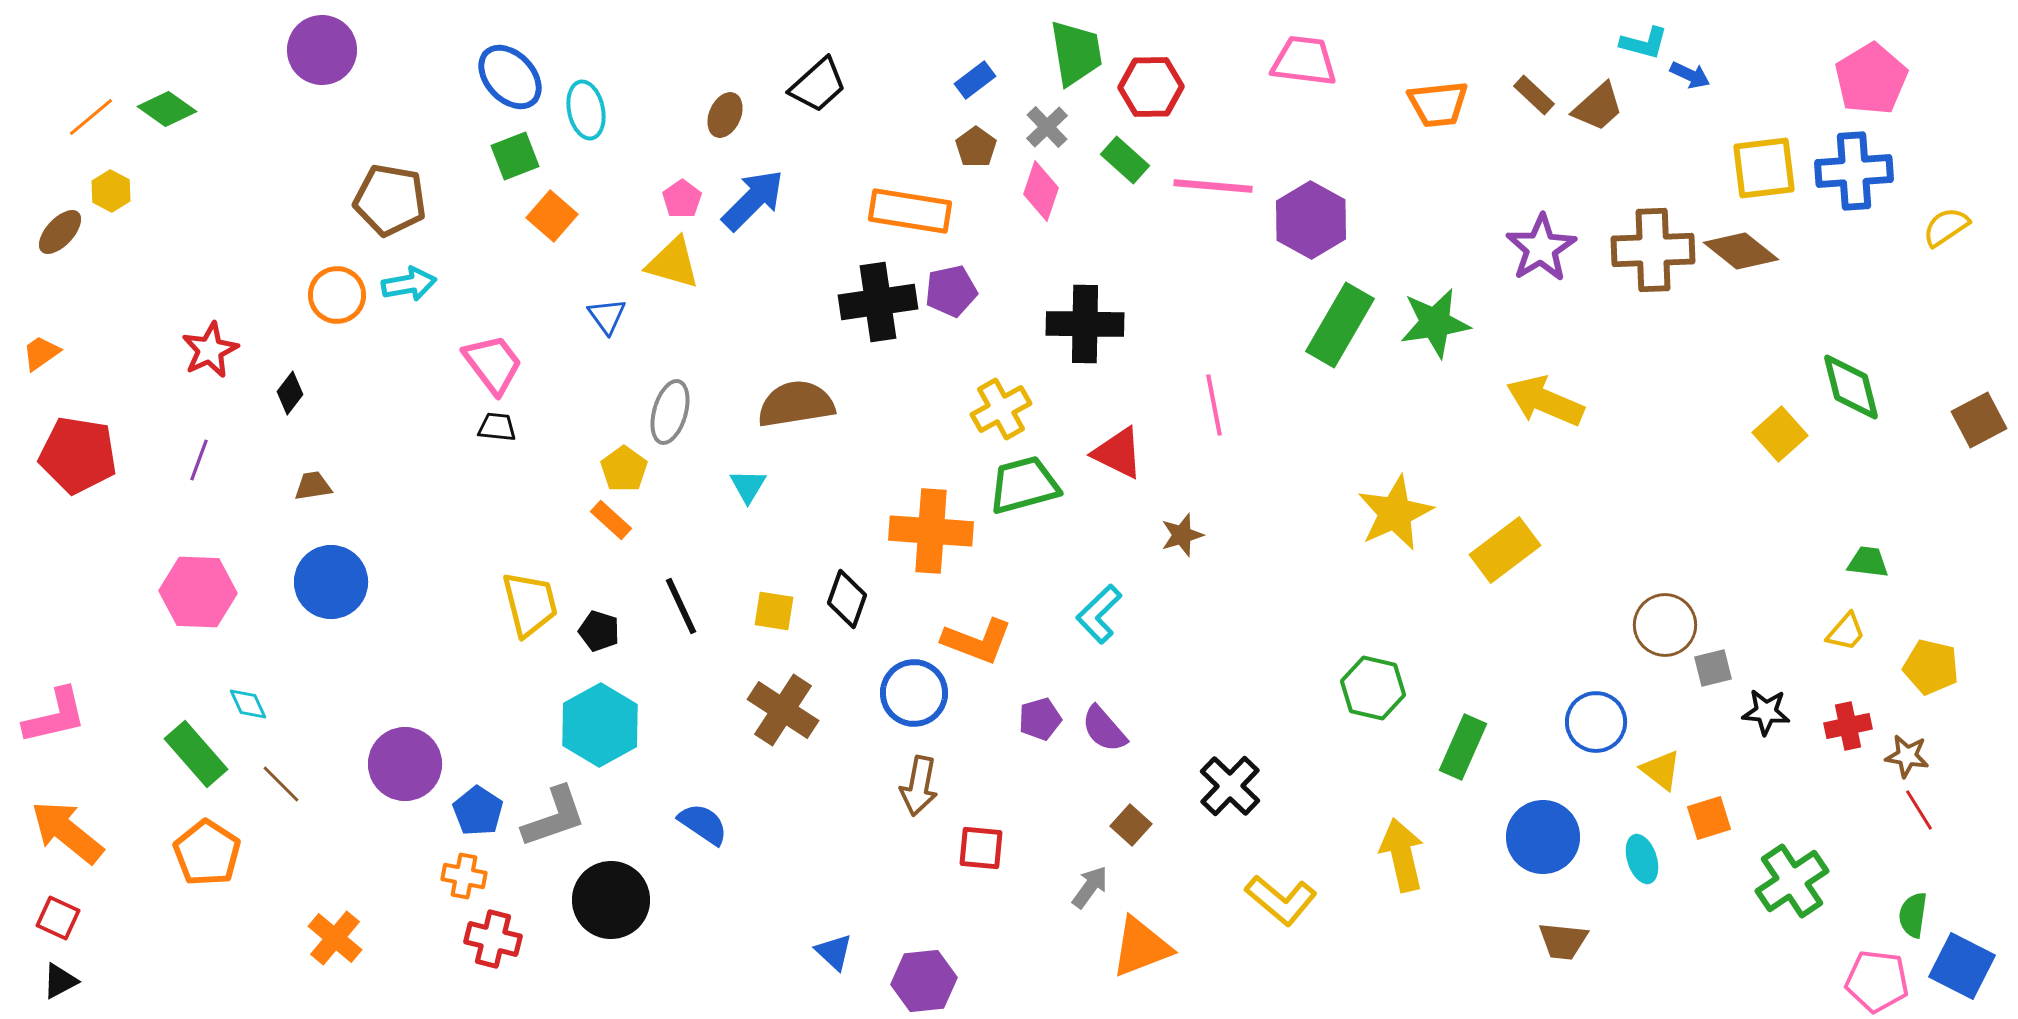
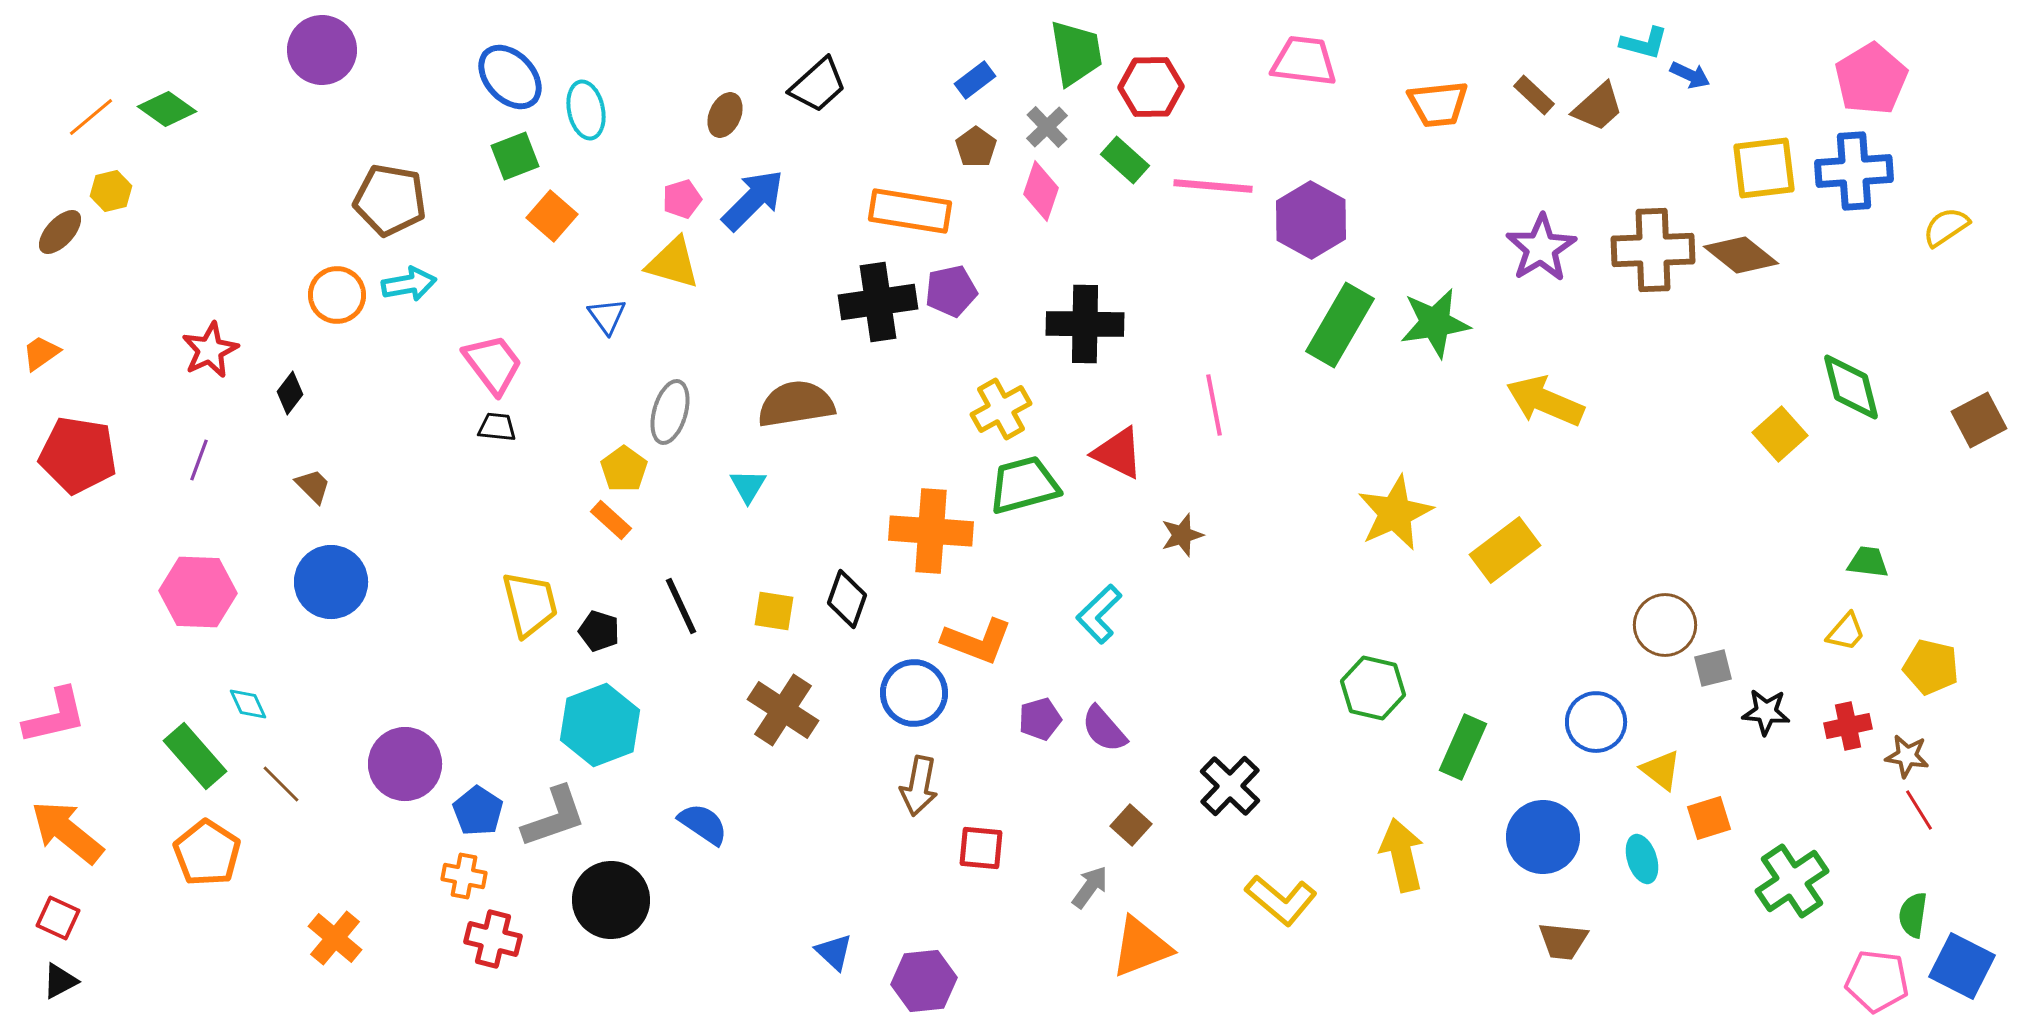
yellow hexagon at (111, 191): rotated 18 degrees clockwise
pink pentagon at (682, 199): rotated 18 degrees clockwise
brown diamond at (1741, 251): moved 4 px down
brown trapezoid at (313, 486): rotated 54 degrees clockwise
cyan hexagon at (600, 725): rotated 8 degrees clockwise
green rectangle at (196, 754): moved 1 px left, 2 px down
